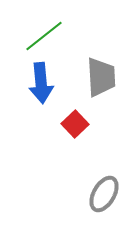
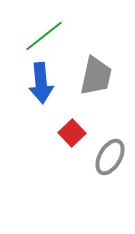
gray trapezoid: moved 5 px left, 1 px up; rotated 15 degrees clockwise
red square: moved 3 px left, 9 px down
gray ellipse: moved 6 px right, 37 px up
